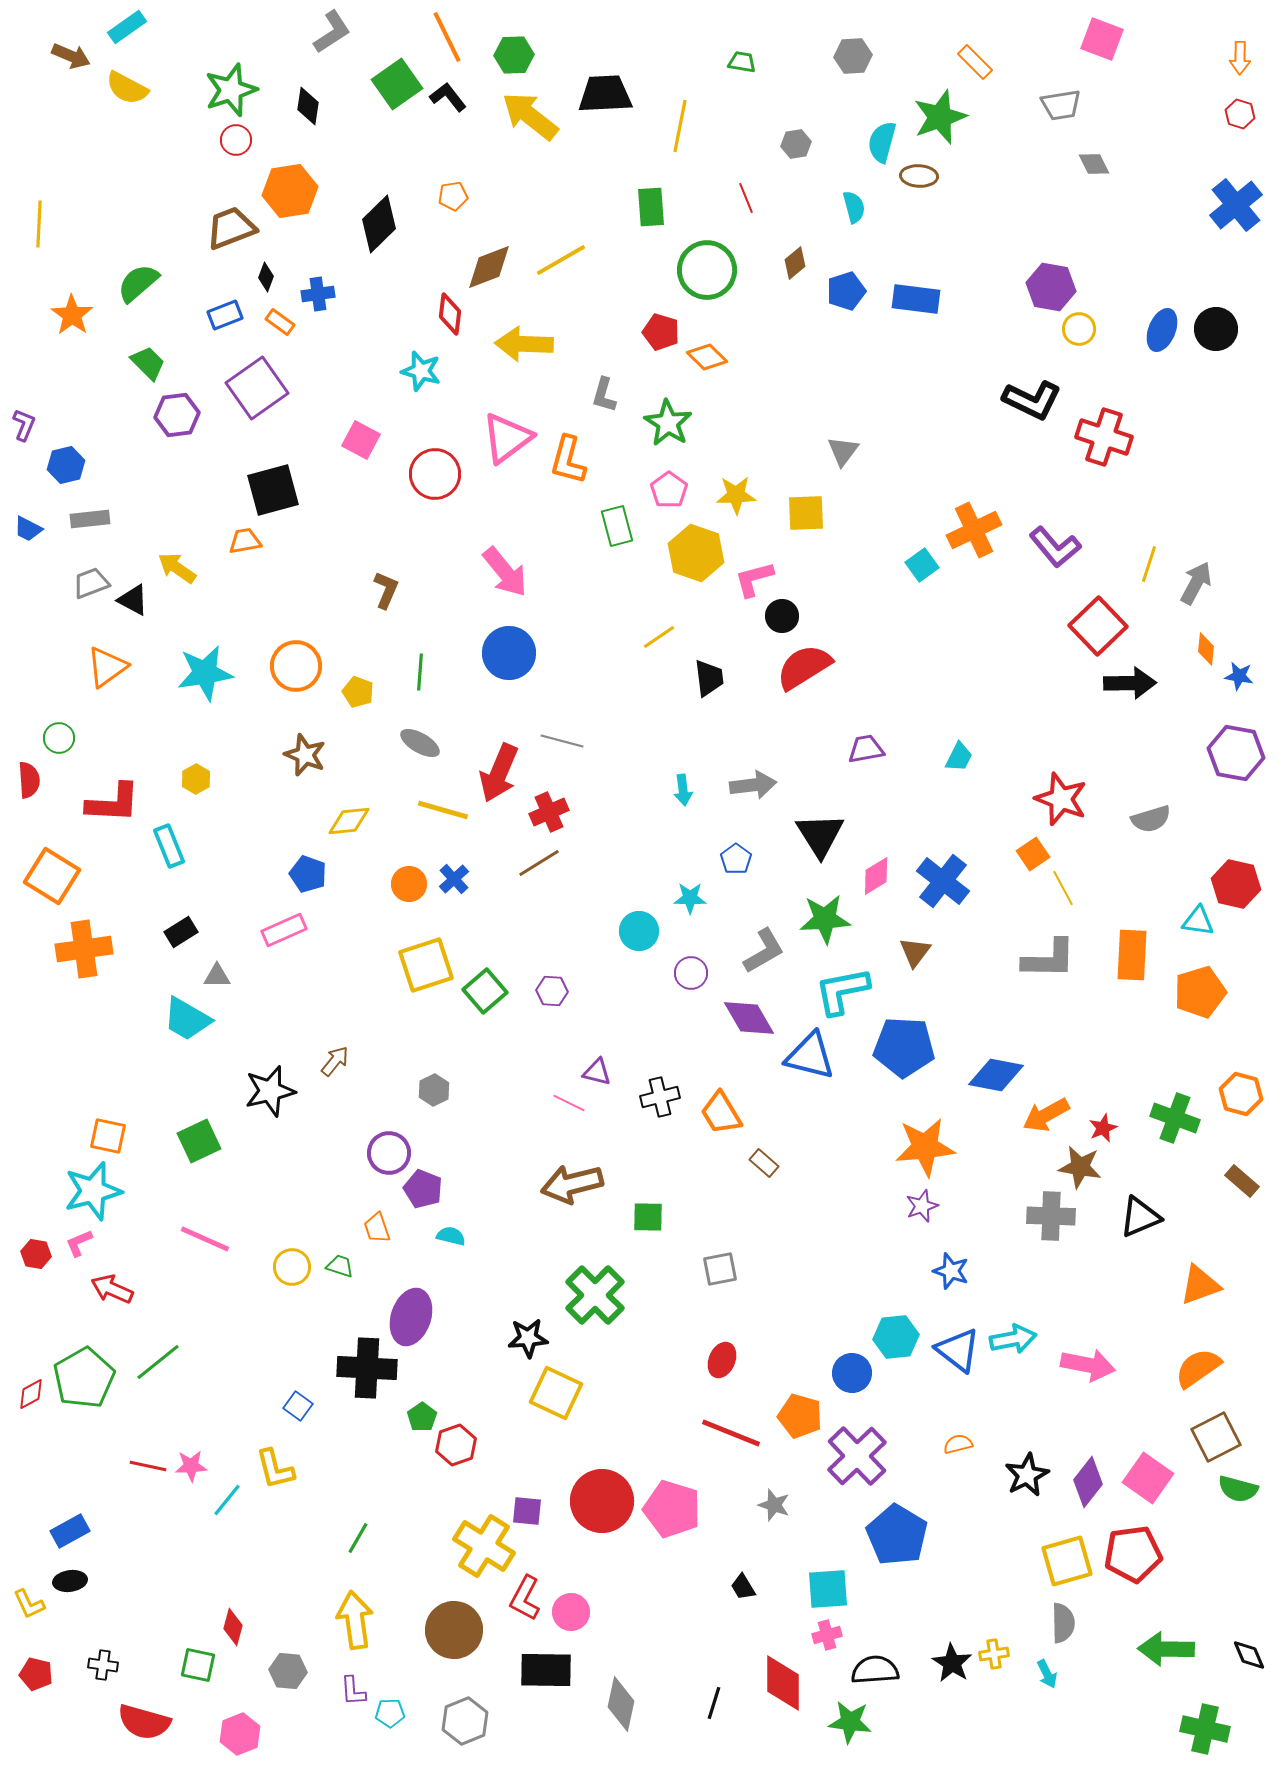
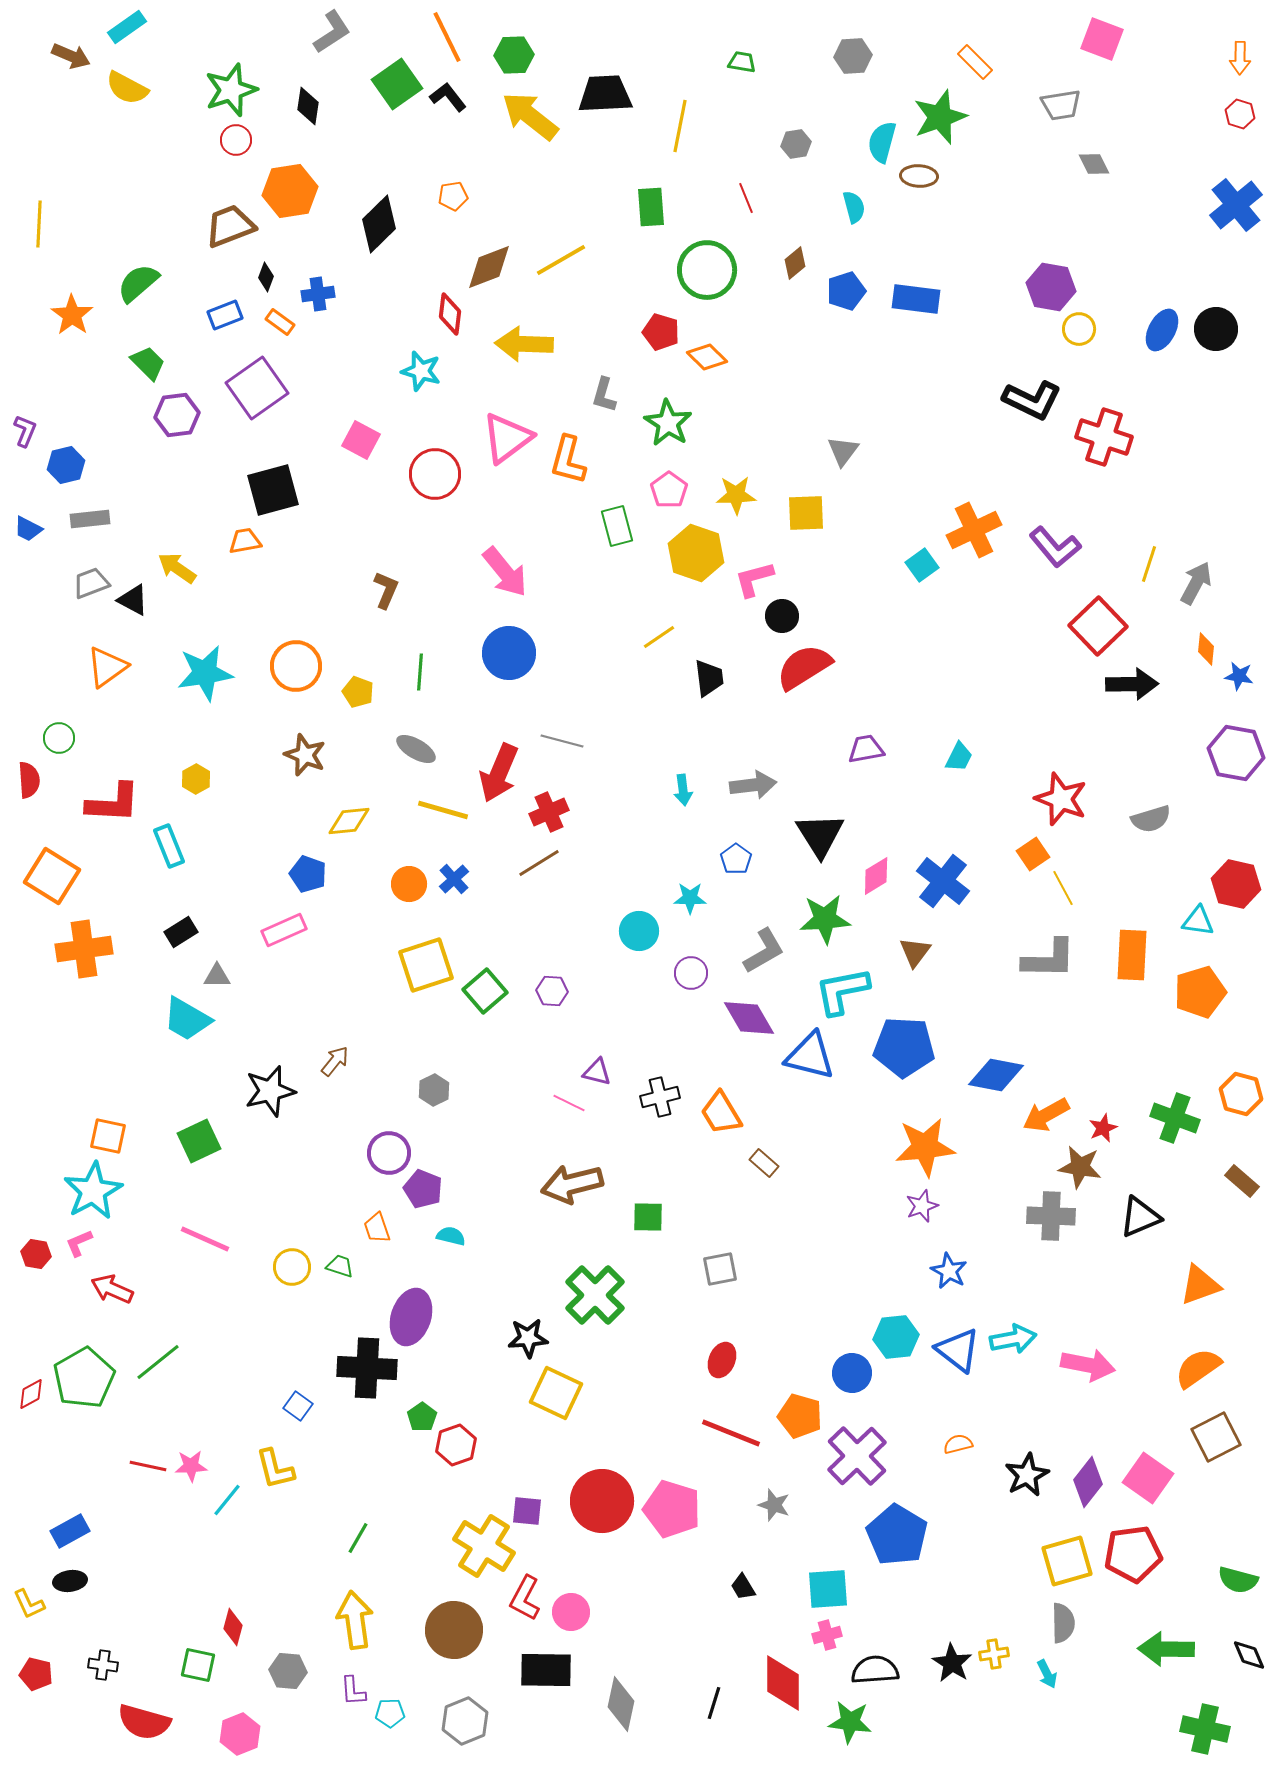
brown trapezoid at (231, 228): moved 1 px left, 2 px up
blue ellipse at (1162, 330): rotated 6 degrees clockwise
purple L-shape at (24, 425): moved 1 px right, 6 px down
black arrow at (1130, 683): moved 2 px right, 1 px down
gray ellipse at (420, 743): moved 4 px left, 6 px down
cyan star at (93, 1191): rotated 14 degrees counterclockwise
blue star at (951, 1271): moved 2 px left; rotated 9 degrees clockwise
green semicircle at (1238, 1489): moved 91 px down
